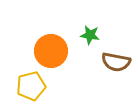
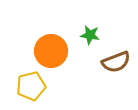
brown semicircle: rotated 32 degrees counterclockwise
